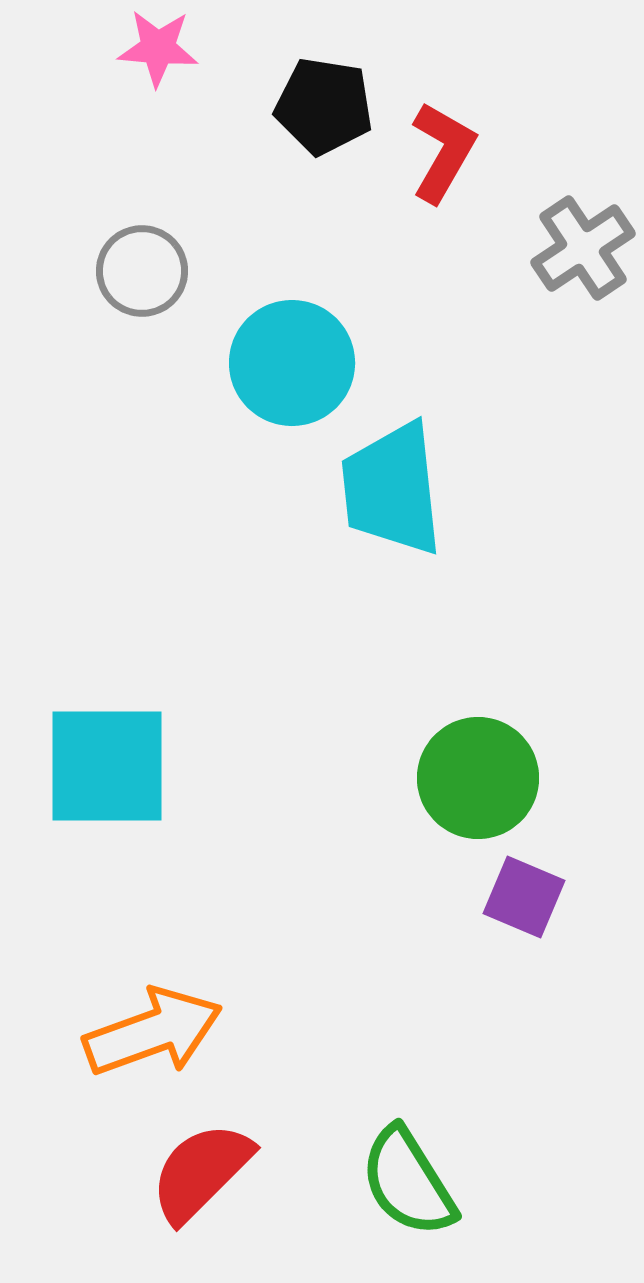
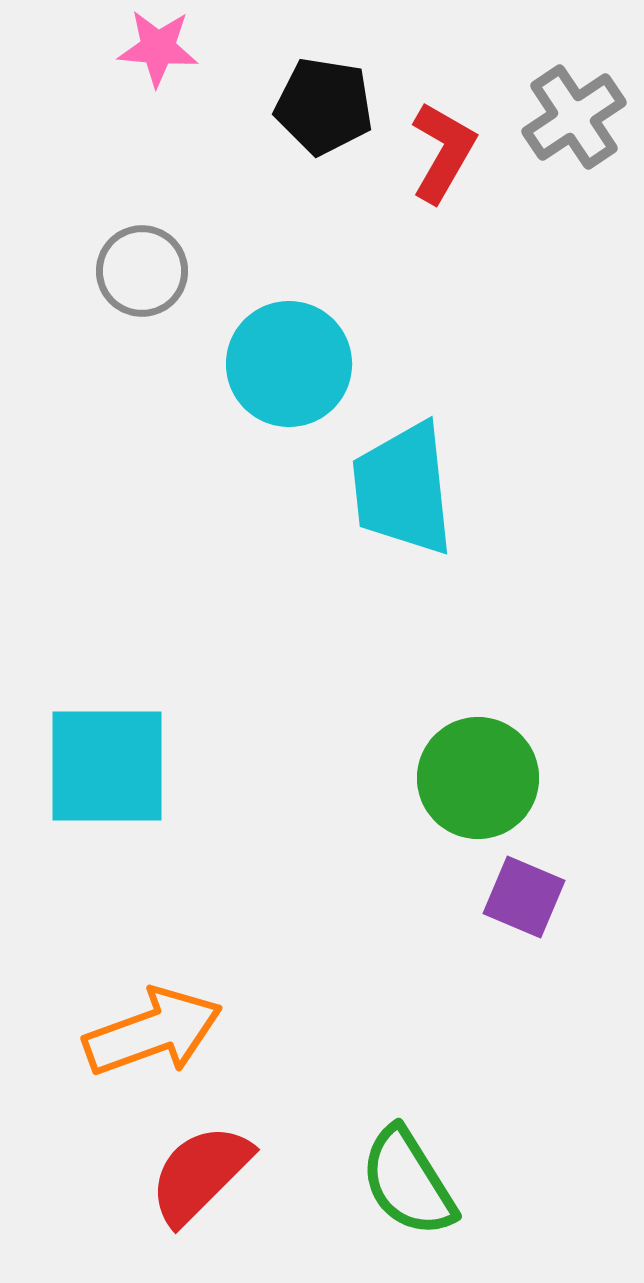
gray cross: moved 9 px left, 131 px up
cyan circle: moved 3 px left, 1 px down
cyan trapezoid: moved 11 px right
red semicircle: moved 1 px left, 2 px down
